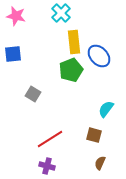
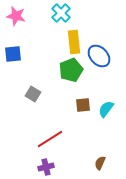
brown square: moved 11 px left, 30 px up; rotated 21 degrees counterclockwise
purple cross: moved 1 px left, 1 px down; rotated 28 degrees counterclockwise
